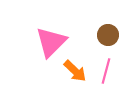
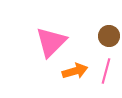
brown circle: moved 1 px right, 1 px down
orange arrow: rotated 60 degrees counterclockwise
